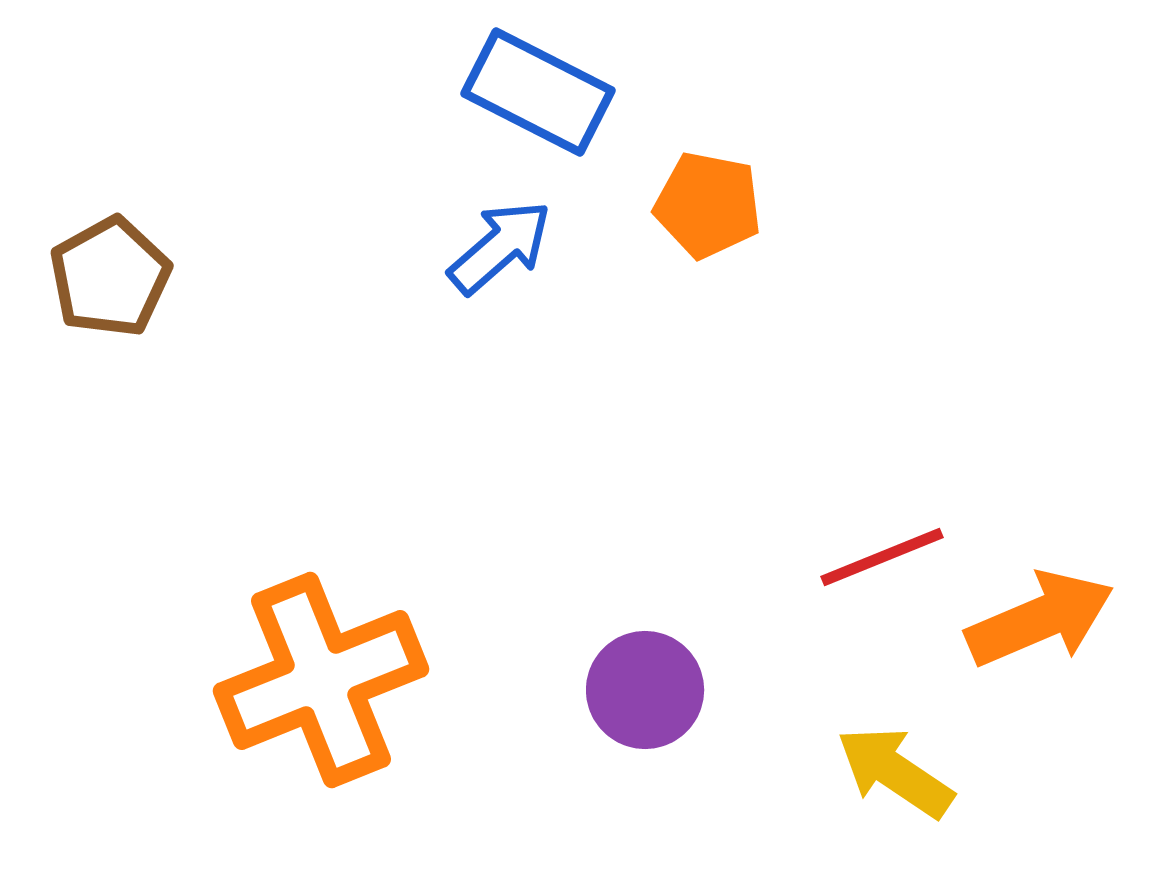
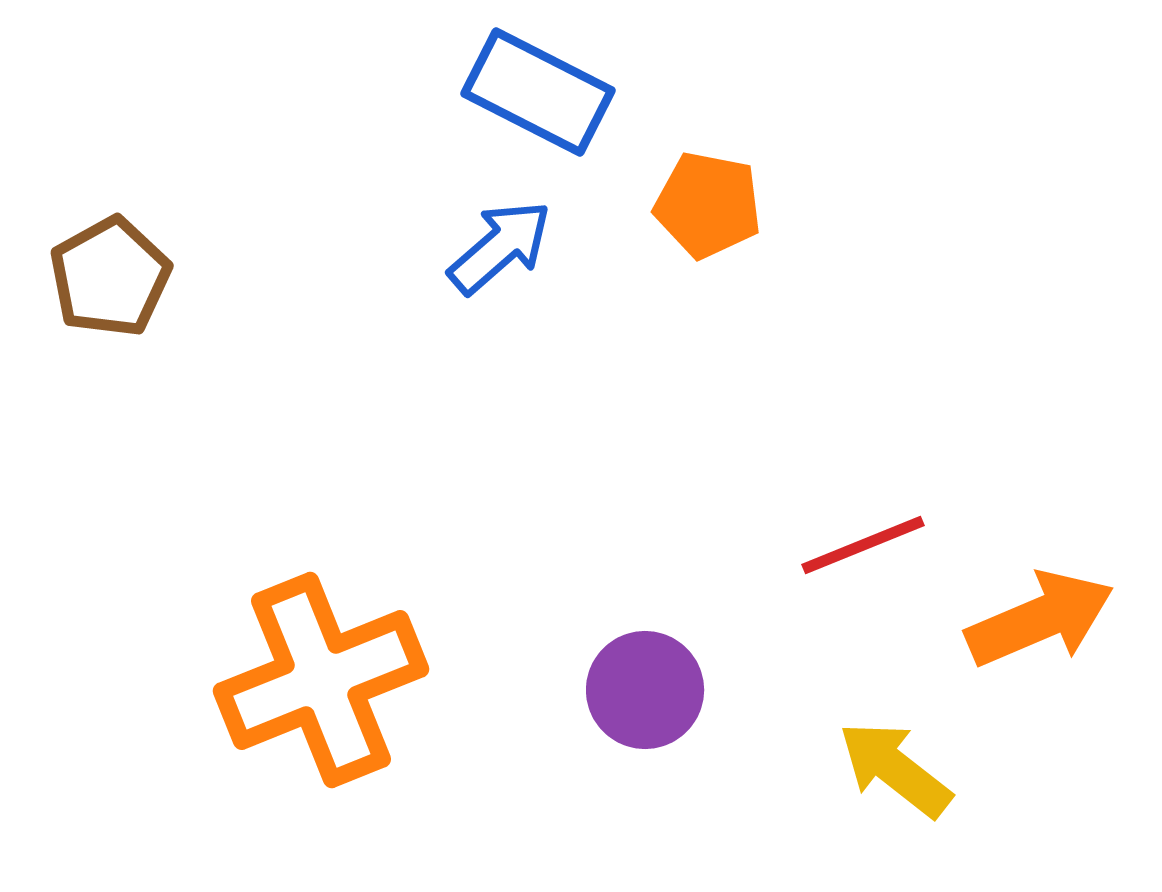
red line: moved 19 px left, 12 px up
yellow arrow: moved 3 px up; rotated 4 degrees clockwise
